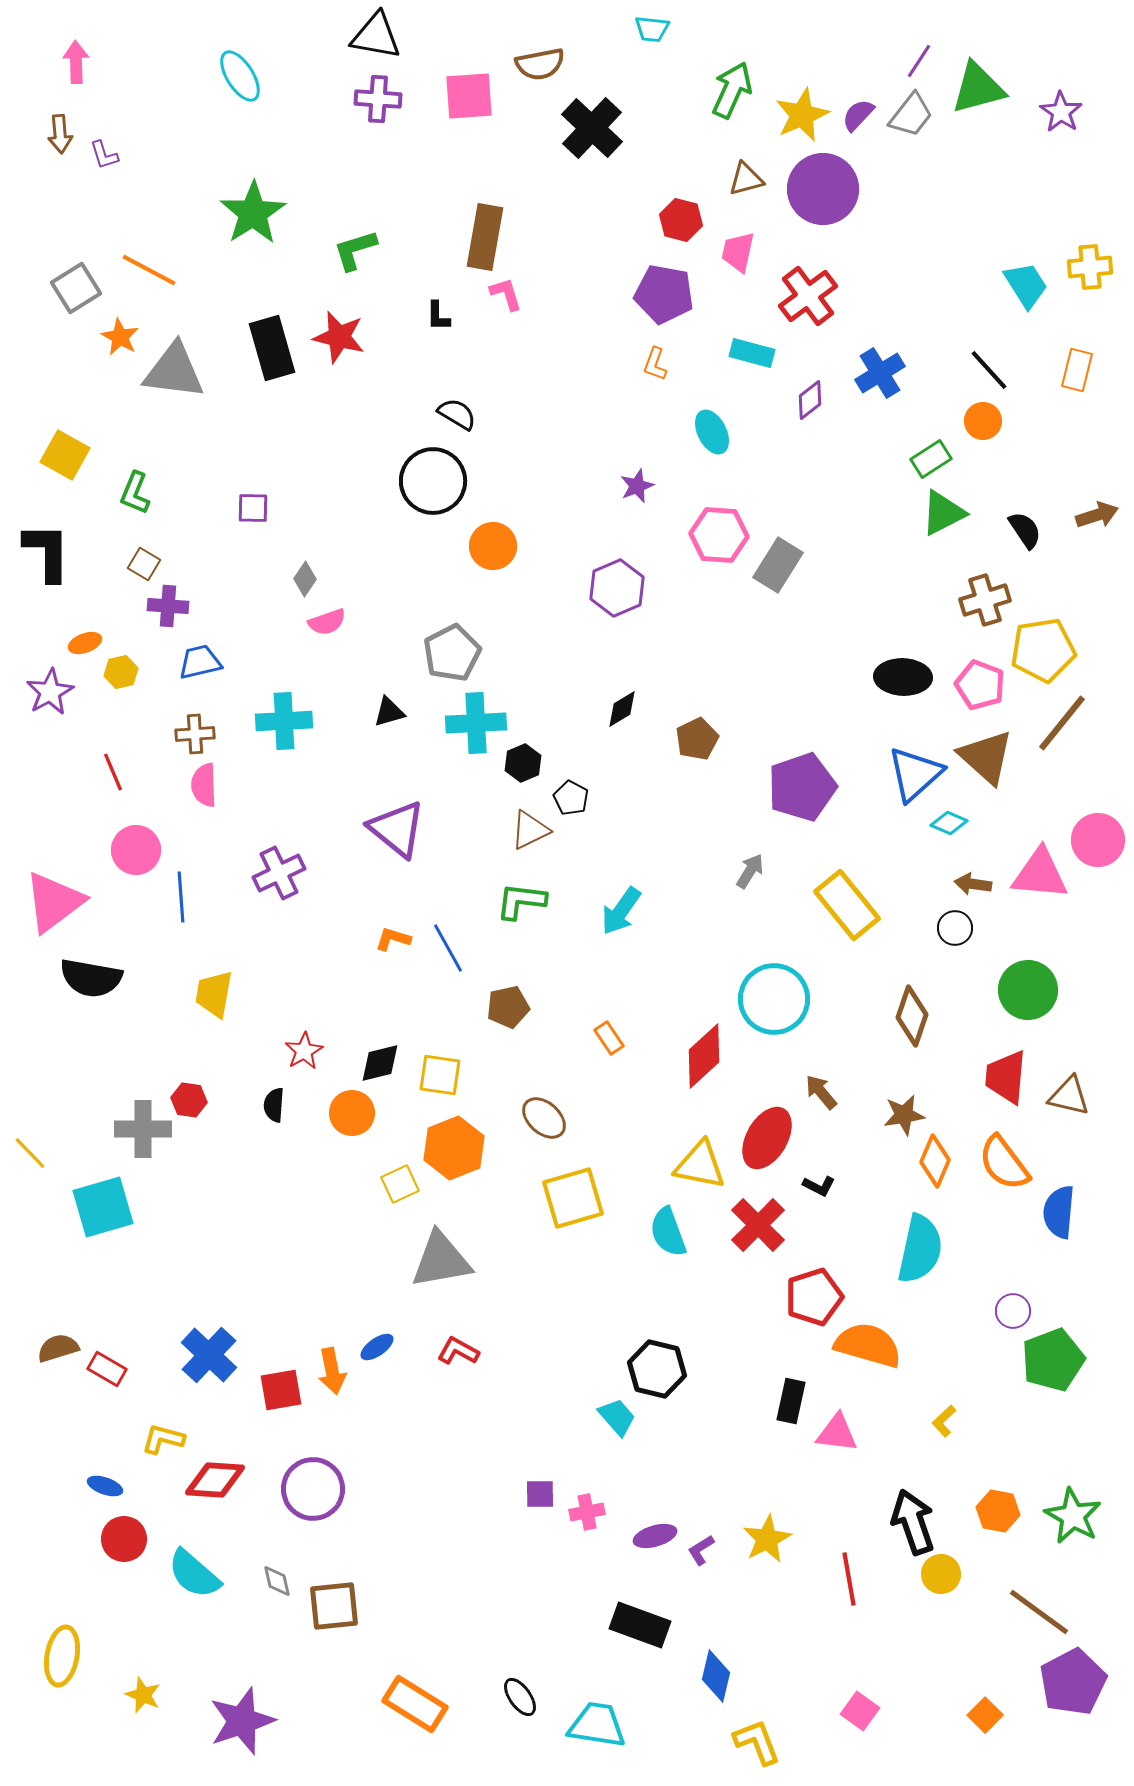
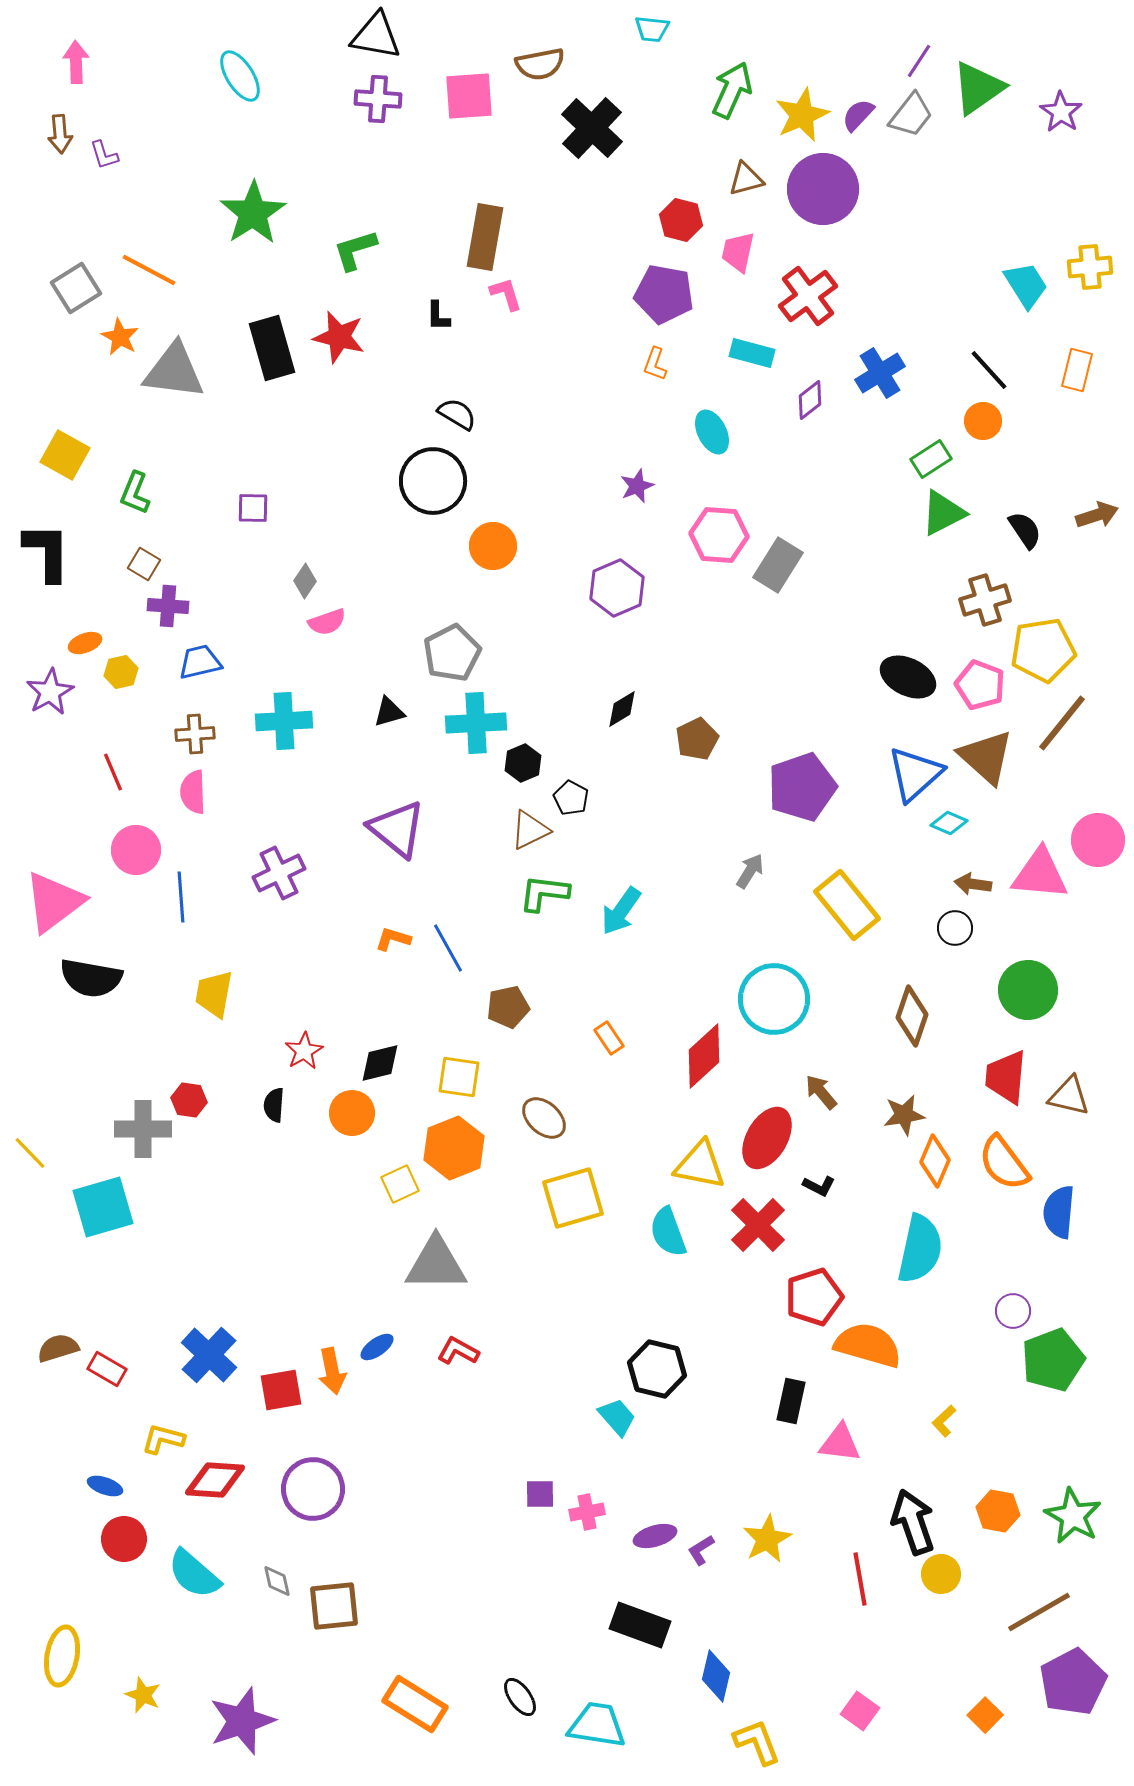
green triangle at (978, 88): rotated 20 degrees counterclockwise
gray diamond at (305, 579): moved 2 px down
black ellipse at (903, 677): moved 5 px right; rotated 24 degrees clockwise
pink semicircle at (204, 785): moved 11 px left, 7 px down
green L-shape at (521, 901): moved 23 px right, 8 px up
yellow square at (440, 1075): moved 19 px right, 2 px down
gray triangle at (441, 1260): moved 5 px left, 4 px down; rotated 10 degrees clockwise
pink triangle at (837, 1433): moved 3 px right, 10 px down
red line at (849, 1579): moved 11 px right
brown line at (1039, 1612): rotated 66 degrees counterclockwise
